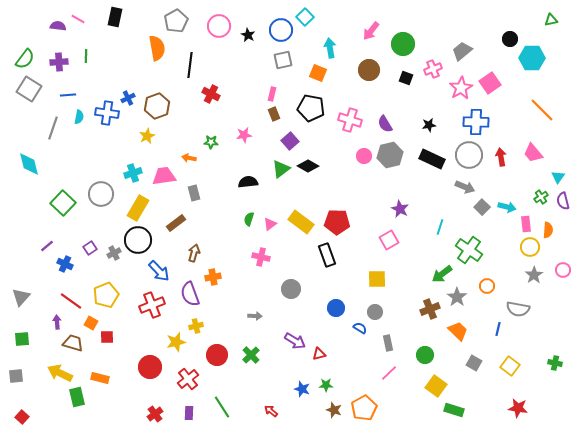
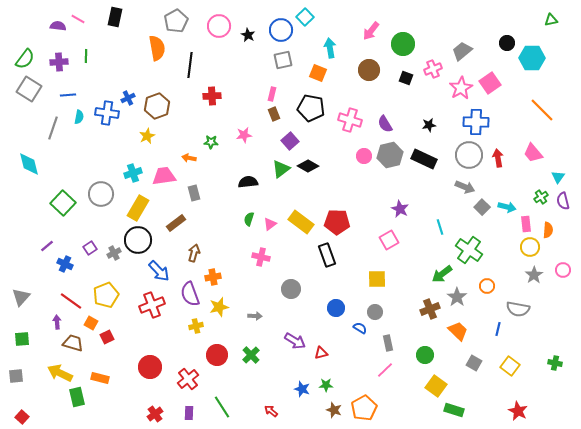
black circle at (510, 39): moved 3 px left, 4 px down
red cross at (211, 94): moved 1 px right, 2 px down; rotated 30 degrees counterclockwise
red arrow at (501, 157): moved 3 px left, 1 px down
black rectangle at (432, 159): moved 8 px left
cyan line at (440, 227): rotated 35 degrees counterclockwise
red square at (107, 337): rotated 24 degrees counterclockwise
yellow star at (176, 342): moved 43 px right, 35 px up
red triangle at (319, 354): moved 2 px right, 1 px up
pink line at (389, 373): moved 4 px left, 3 px up
red star at (518, 408): moved 3 px down; rotated 18 degrees clockwise
